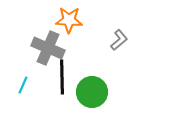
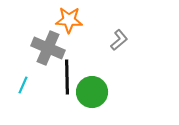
black line: moved 5 px right
